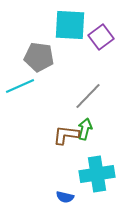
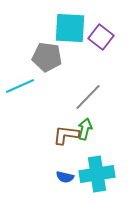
cyan square: moved 3 px down
purple square: rotated 15 degrees counterclockwise
gray pentagon: moved 8 px right
gray line: moved 1 px down
blue semicircle: moved 20 px up
